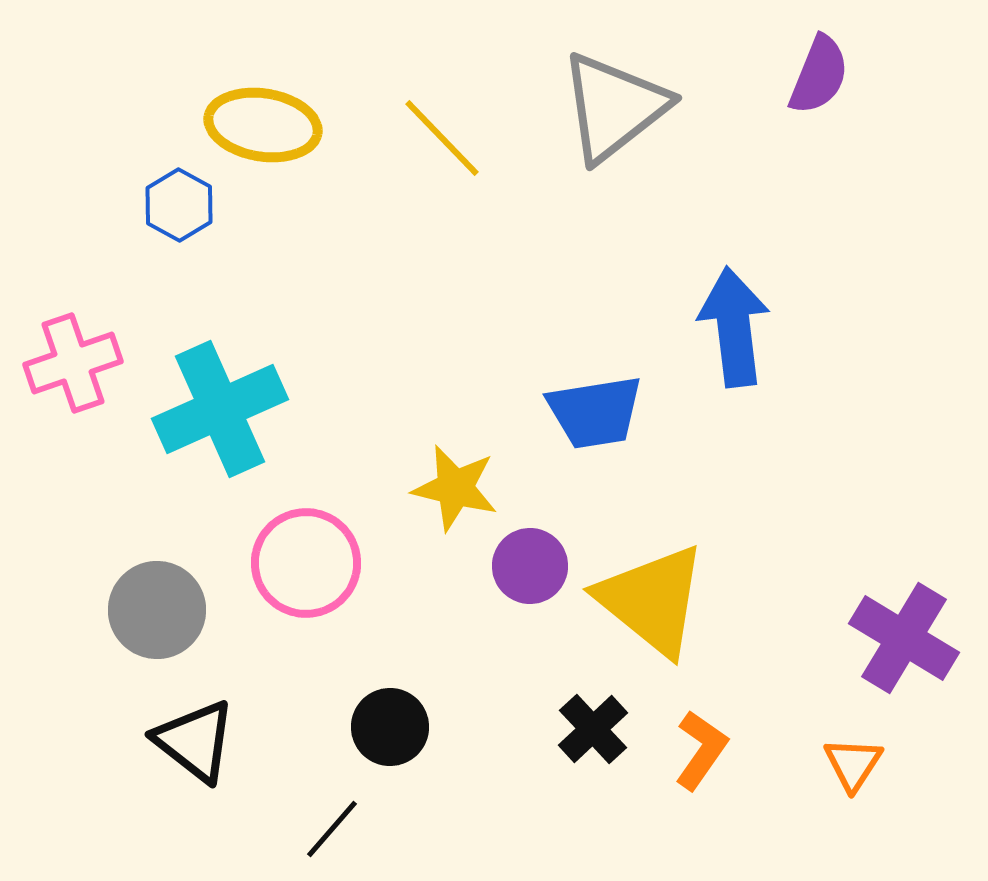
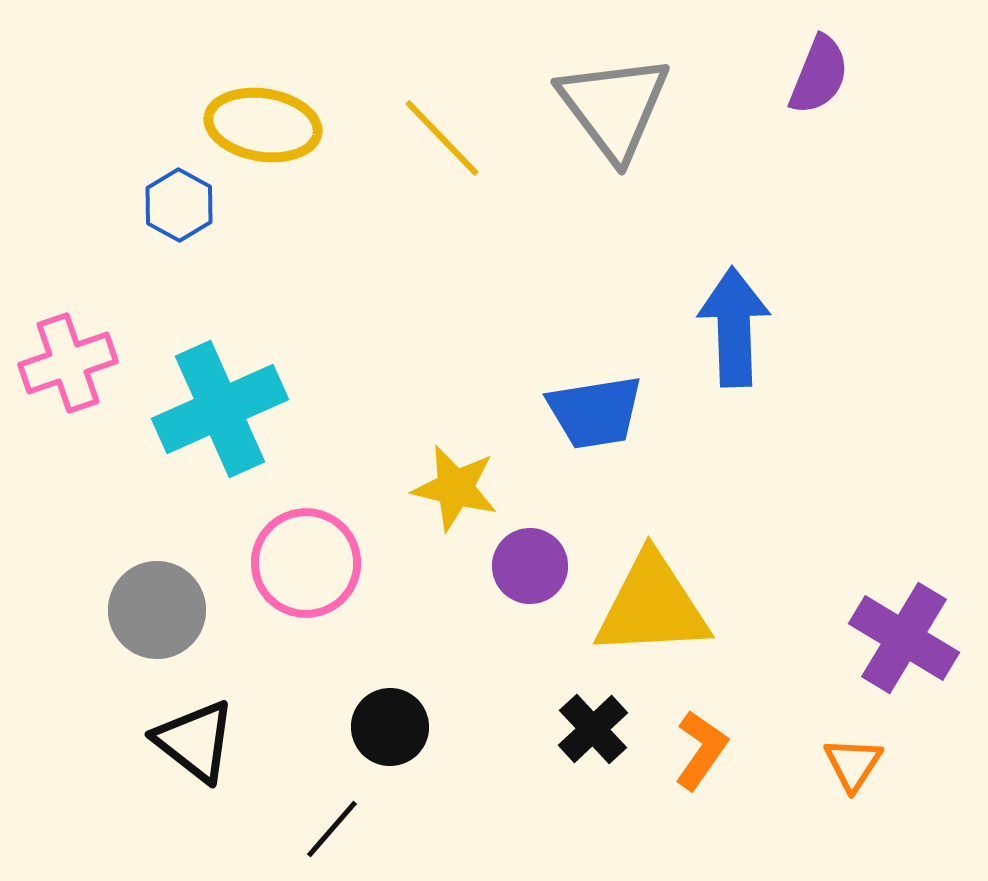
gray triangle: rotated 29 degrees counterclockwise
blue arrow: rotated 5 degrees clockwise
pink cross: moved 5 px left
yellow triangle: moved 6 px down; rotated 42 degrees counterclockwise
